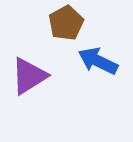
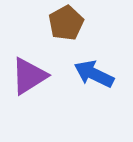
blue arrow: moved 4 px left, 13 px down
